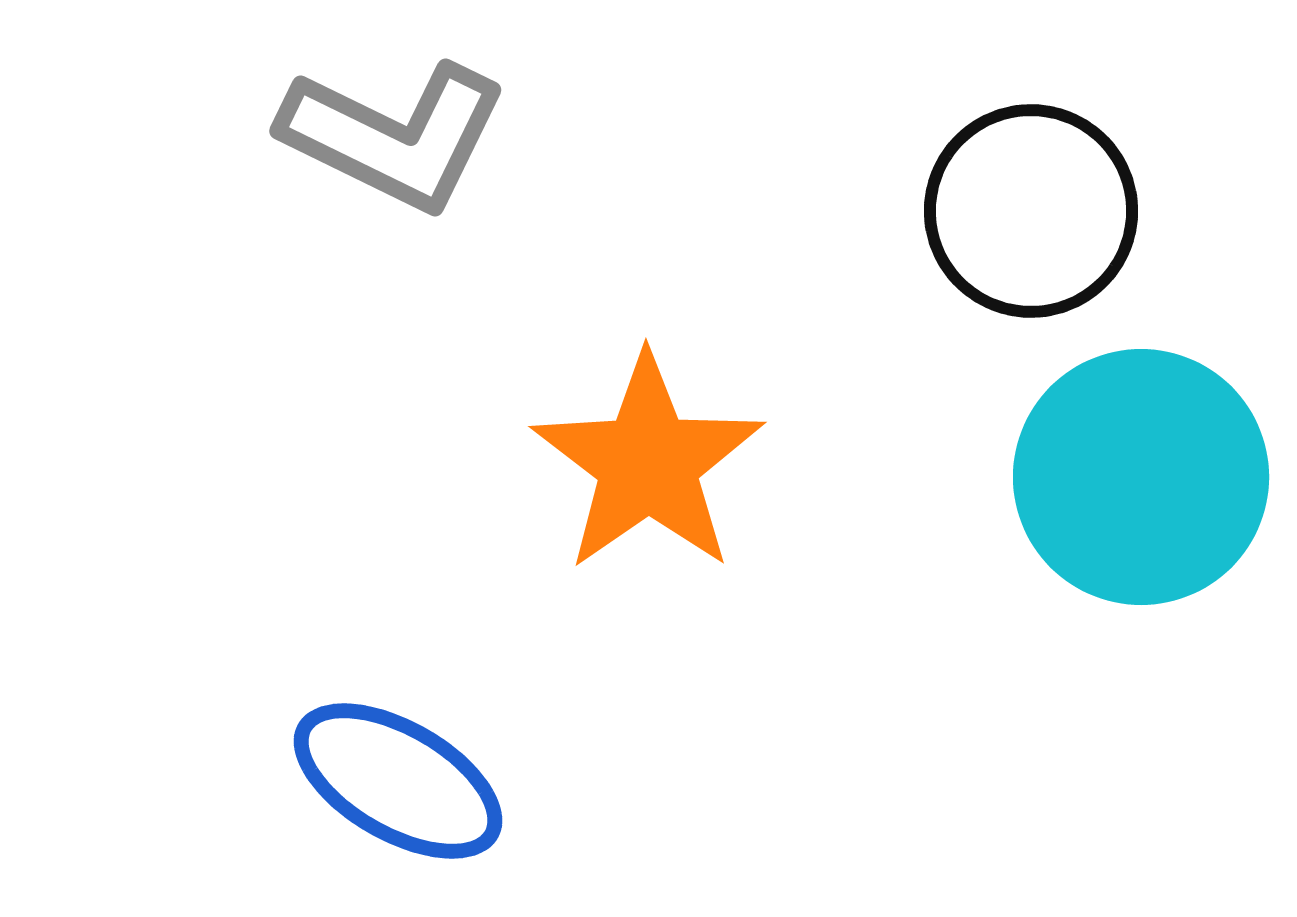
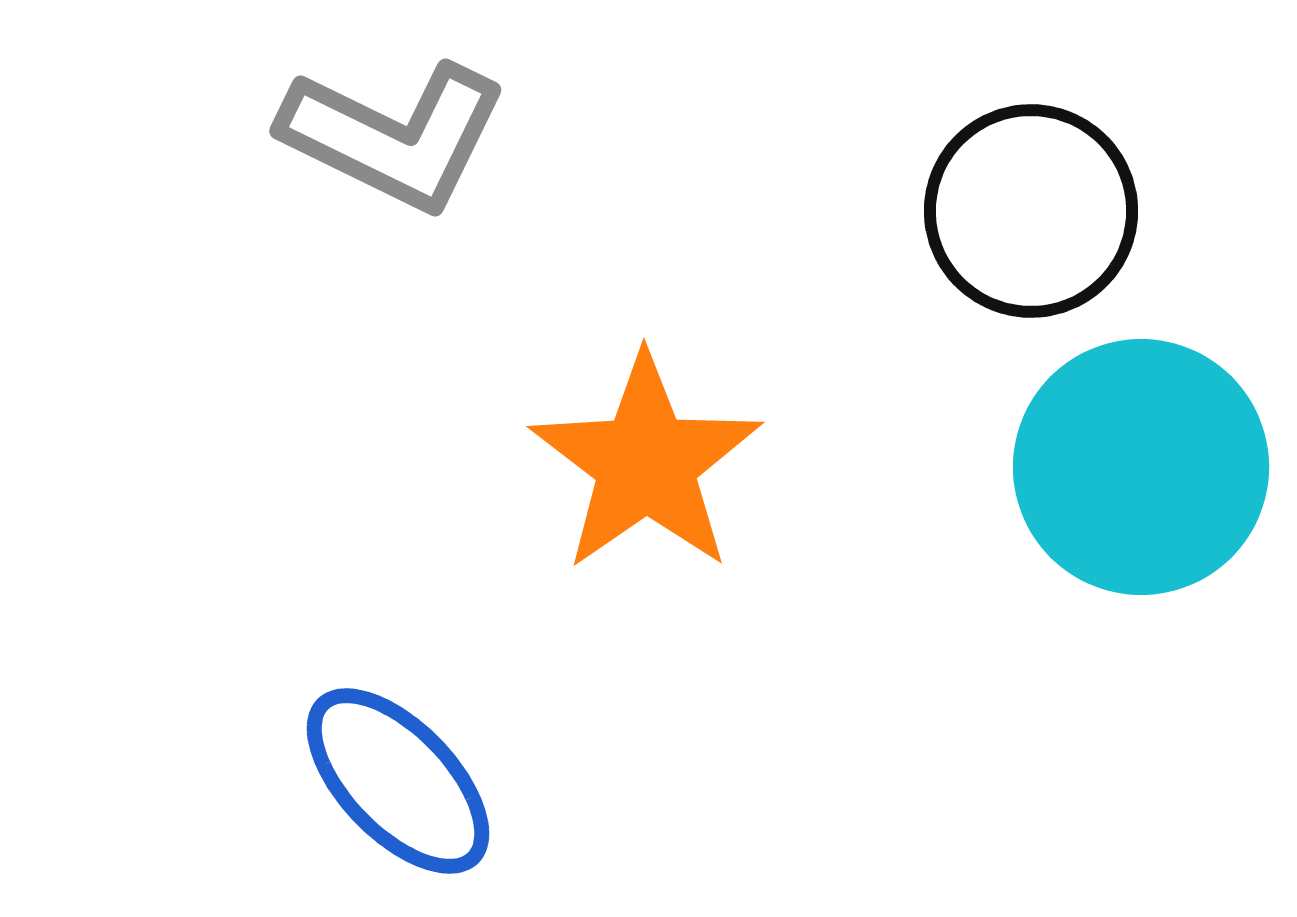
orange star: moved 2 px left
cyan circle: moved 10 px up
blue ellipse: rotated 16 degrees clockwise
